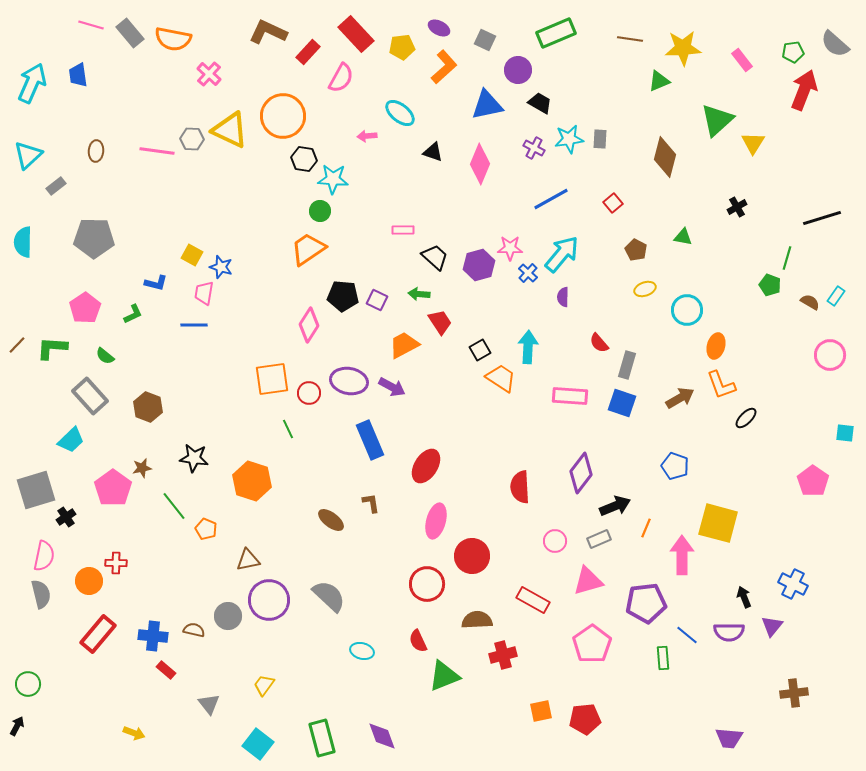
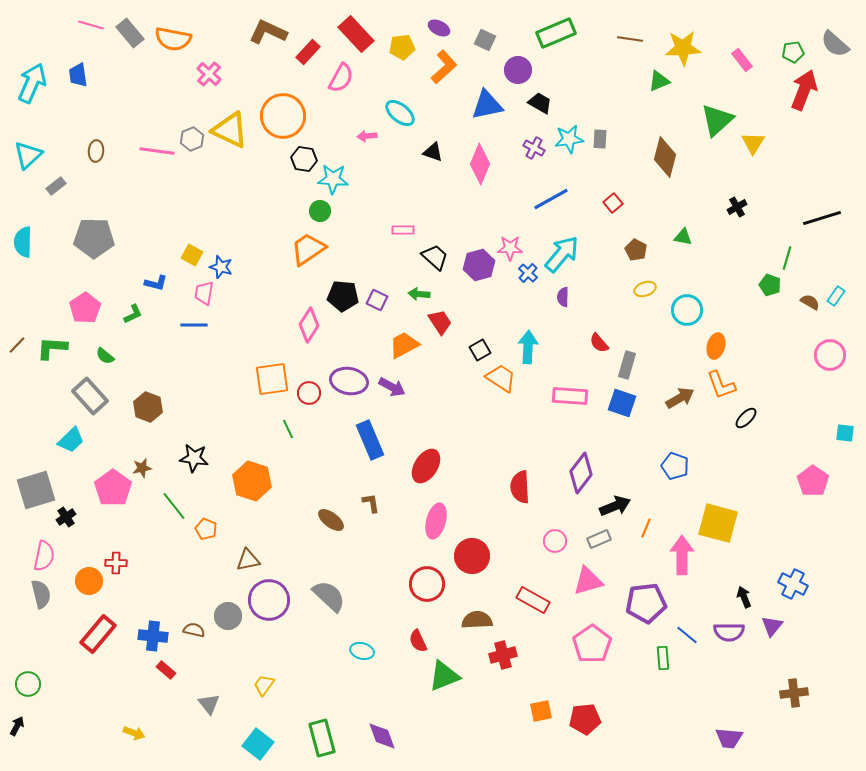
gray hexagon at (192, 139): rotated 25 degrees counterclockwise
